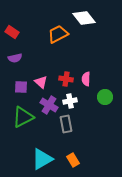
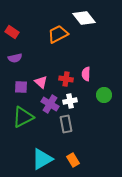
pink semicircle: moved 5 px up
green circle: moved 1 px left, 2 px up
purple cross: moved 1 px right, 1 px up
